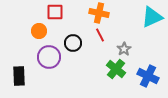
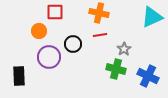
red line: rotated 72 degrees counterclockwise
black circle: moved 1 px down
green cross: rotated 24 degrees counterclockwise
